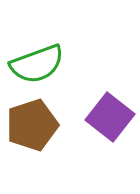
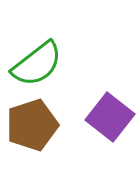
green semicircle: rotated 18 degrees counterclockwise
